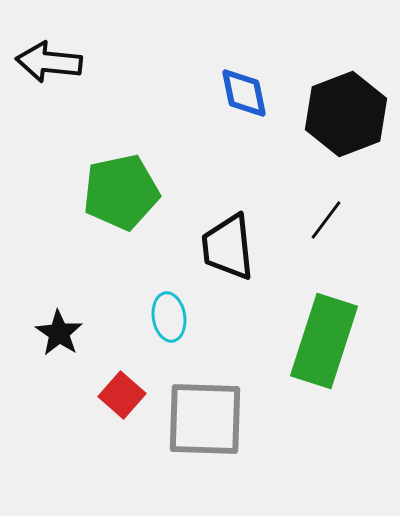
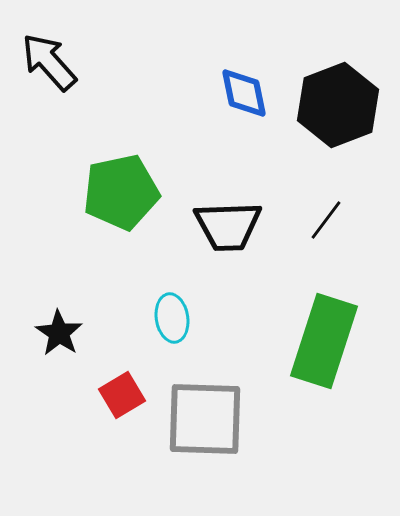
black arrow: rotated 42 degrees clockwise
black hexagon: moved 8 px left, 9 px up
black trapezoid: moved 21 px up; rotated 86 degrees counterclockwise
cyan ellipse: moved 3 px right, 1 px down
red square: rotated 18 degrees clockwise
